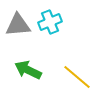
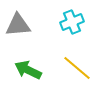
cyan cross: moved 22 px right
yellow line: moved 9 px up
